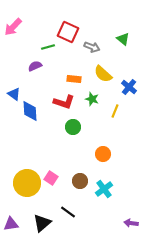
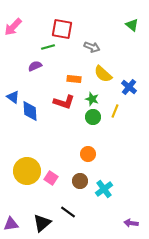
red square: moved 6 px left, 3 px up; rotated 15 degrees counterclockwise
green triangle: moved 9 px right, 14 px up
blue triangle: moved 1 px left, 3 px down
green circle: moved 20 px right, 10 px up
orange circle: moved 15 px left
yellow circle: moved 12 px up
